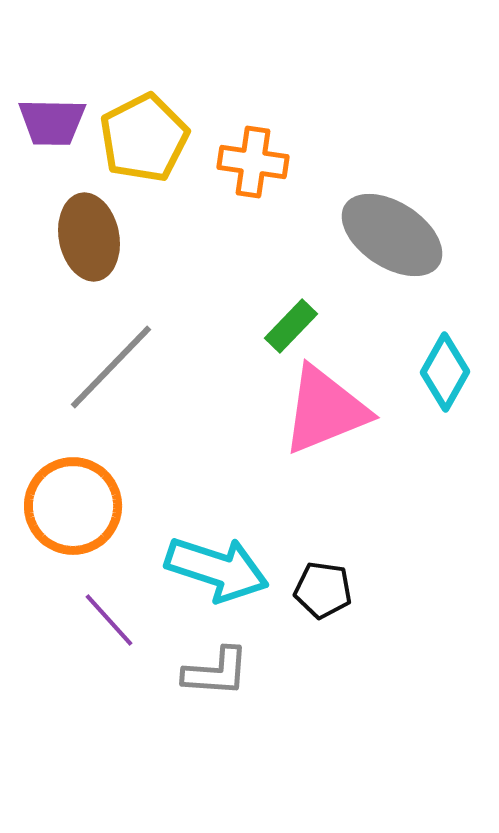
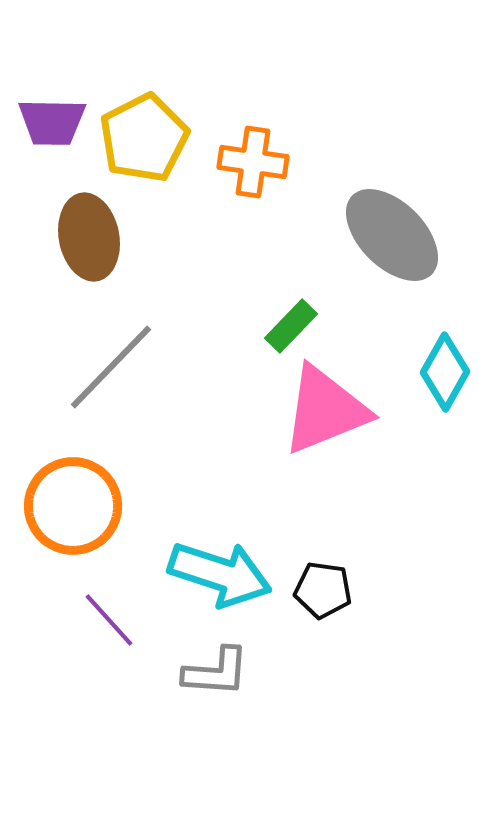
gray ellipse: rotated 12 degrees clockwise
cyan arrow: moved 3 px right, 5 px down
